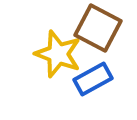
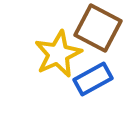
yellow star: rotated 27 degrees clockwise
